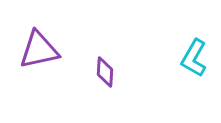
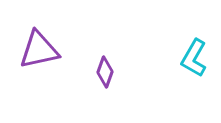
purple diamond: rotated 16 degrees clockwise
